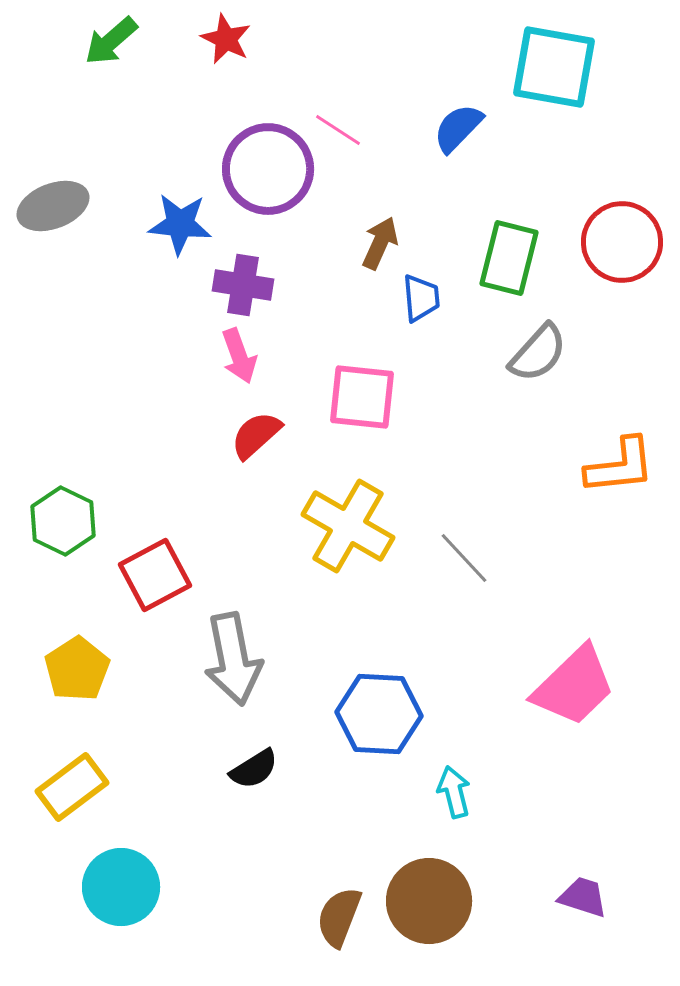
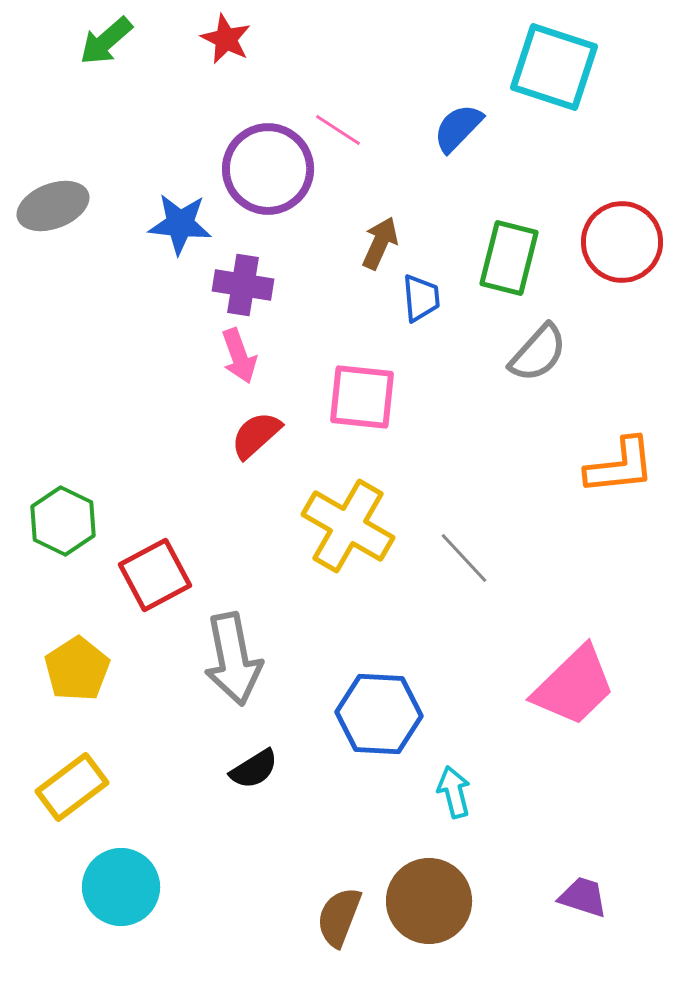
green arrow: moved 5 px left
cyan square: rotated 8 degrees clockwise
